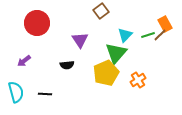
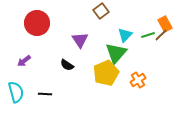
brown line: moved 1 px right
black semicircle: rotated 40 degrees clockwise
